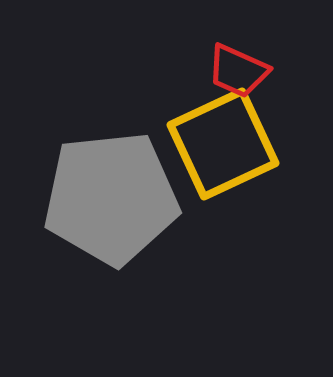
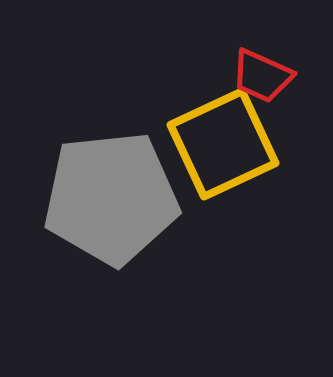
red trapezoid: moved 24 px right, 5 px down
